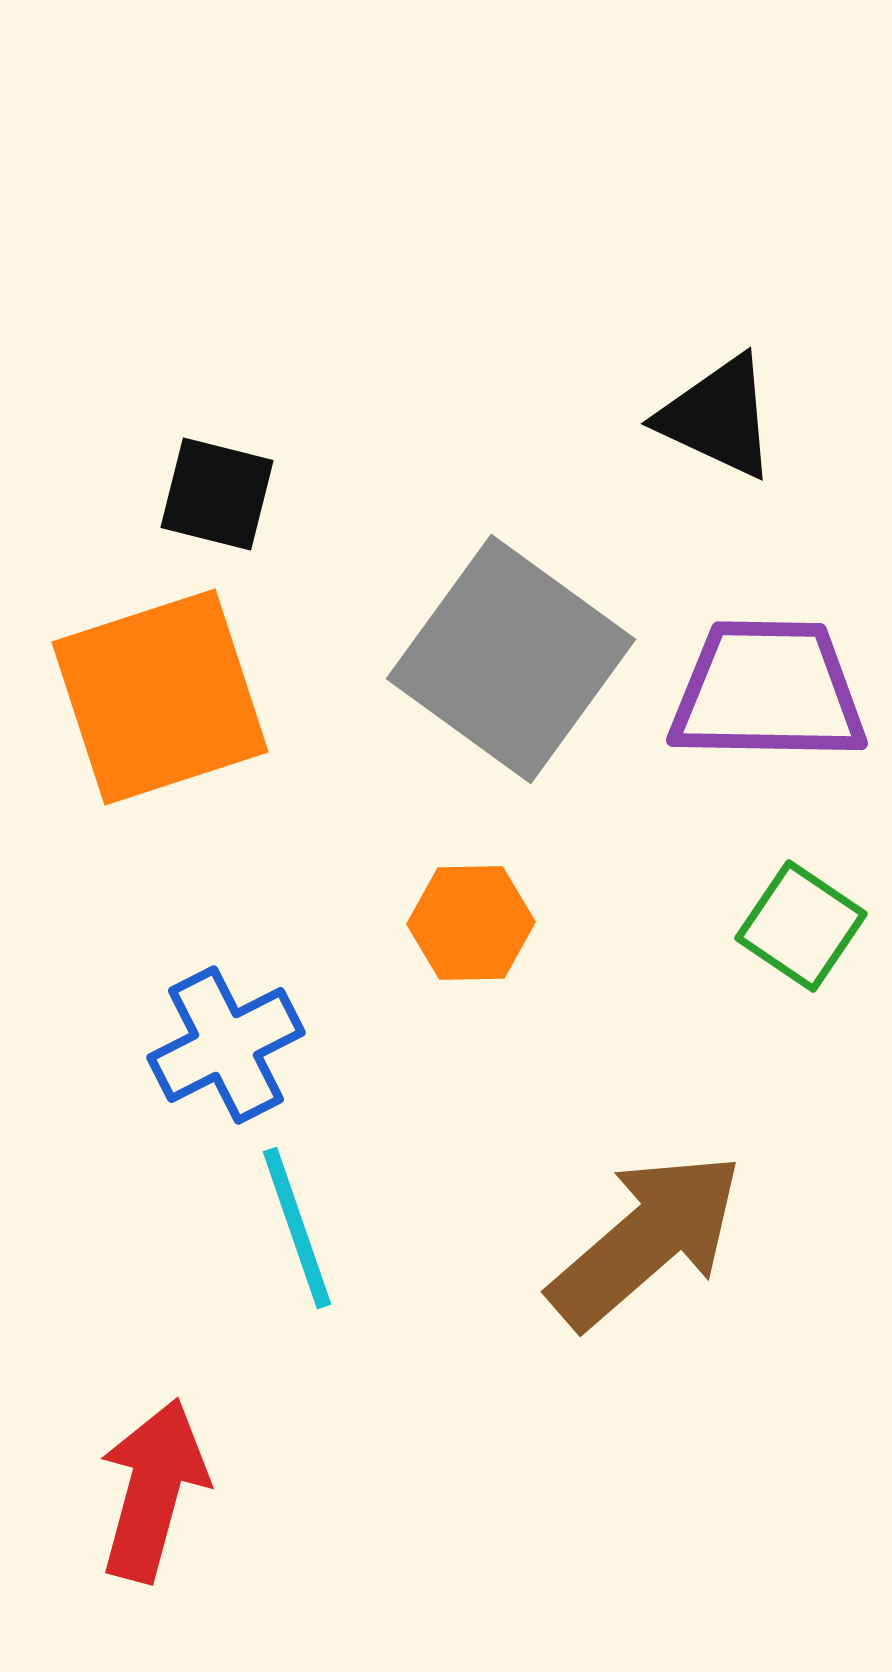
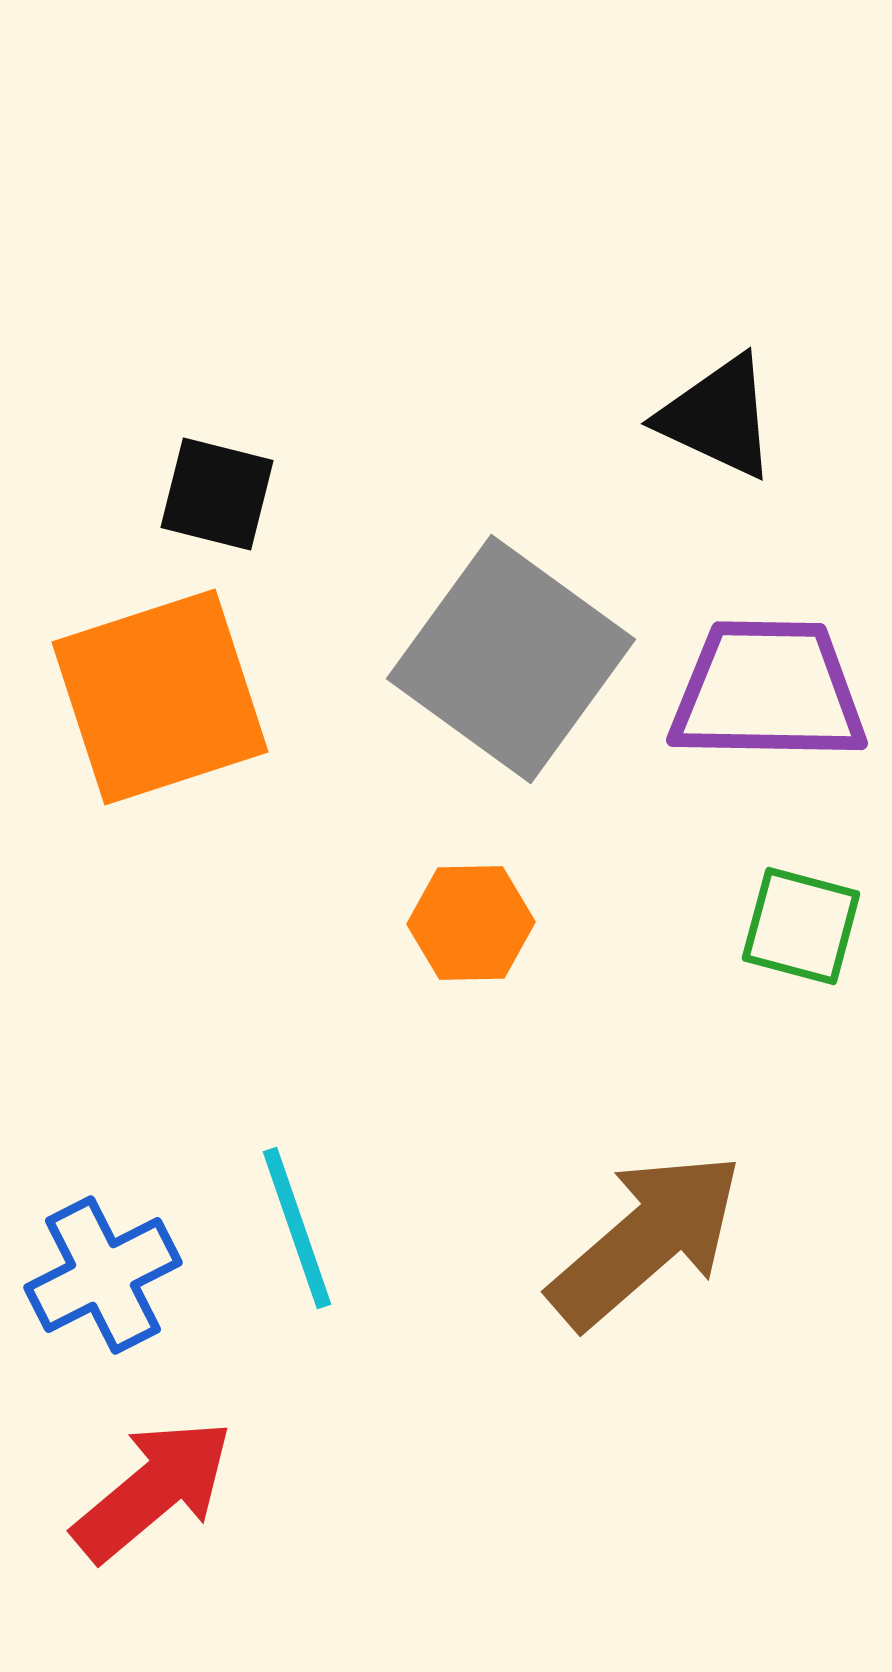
green square: rotated 19 degrees counterclockwise
blue cross: moved 123 px left, 230 px down
red arrow: rotated 35 degrees clockwise
